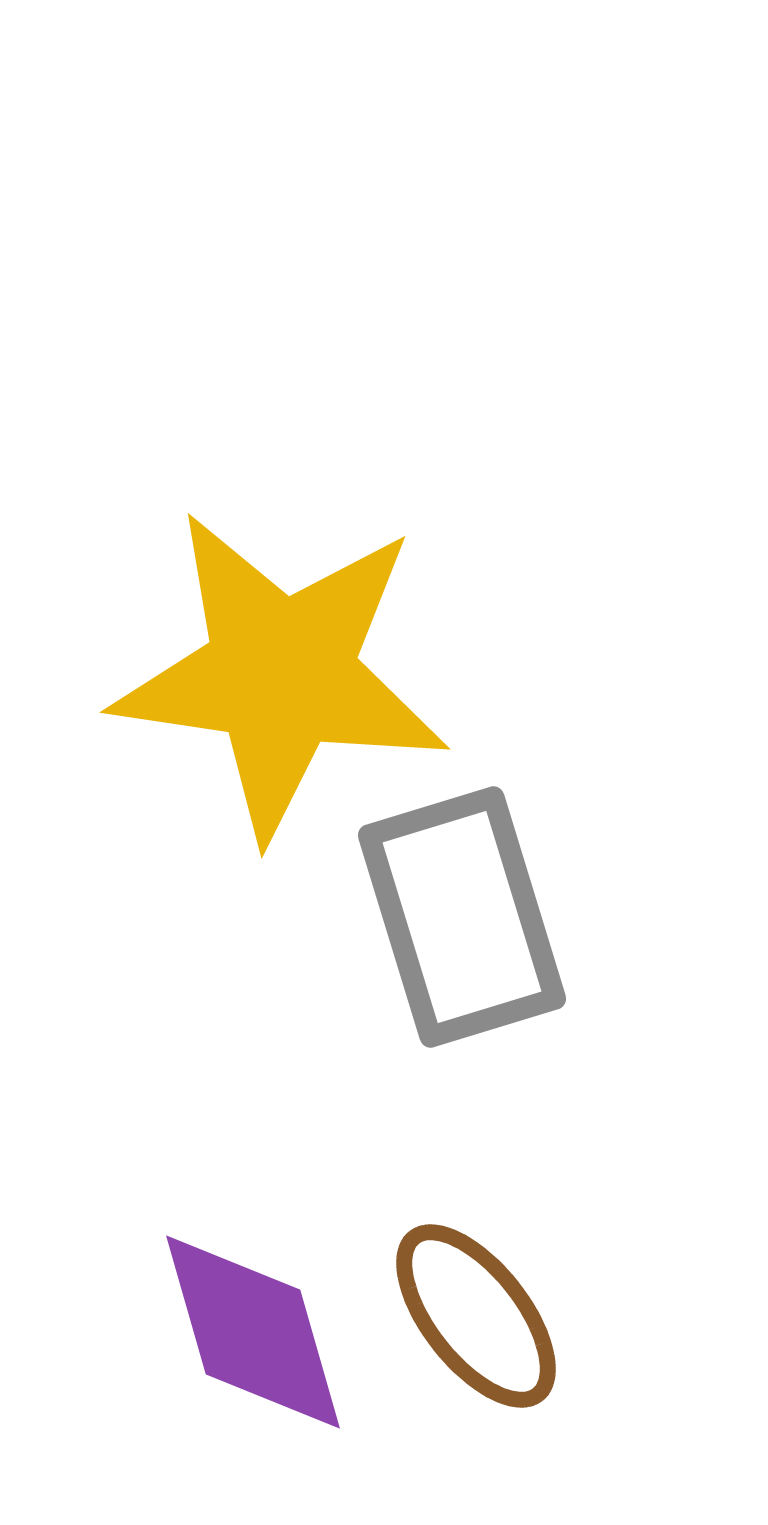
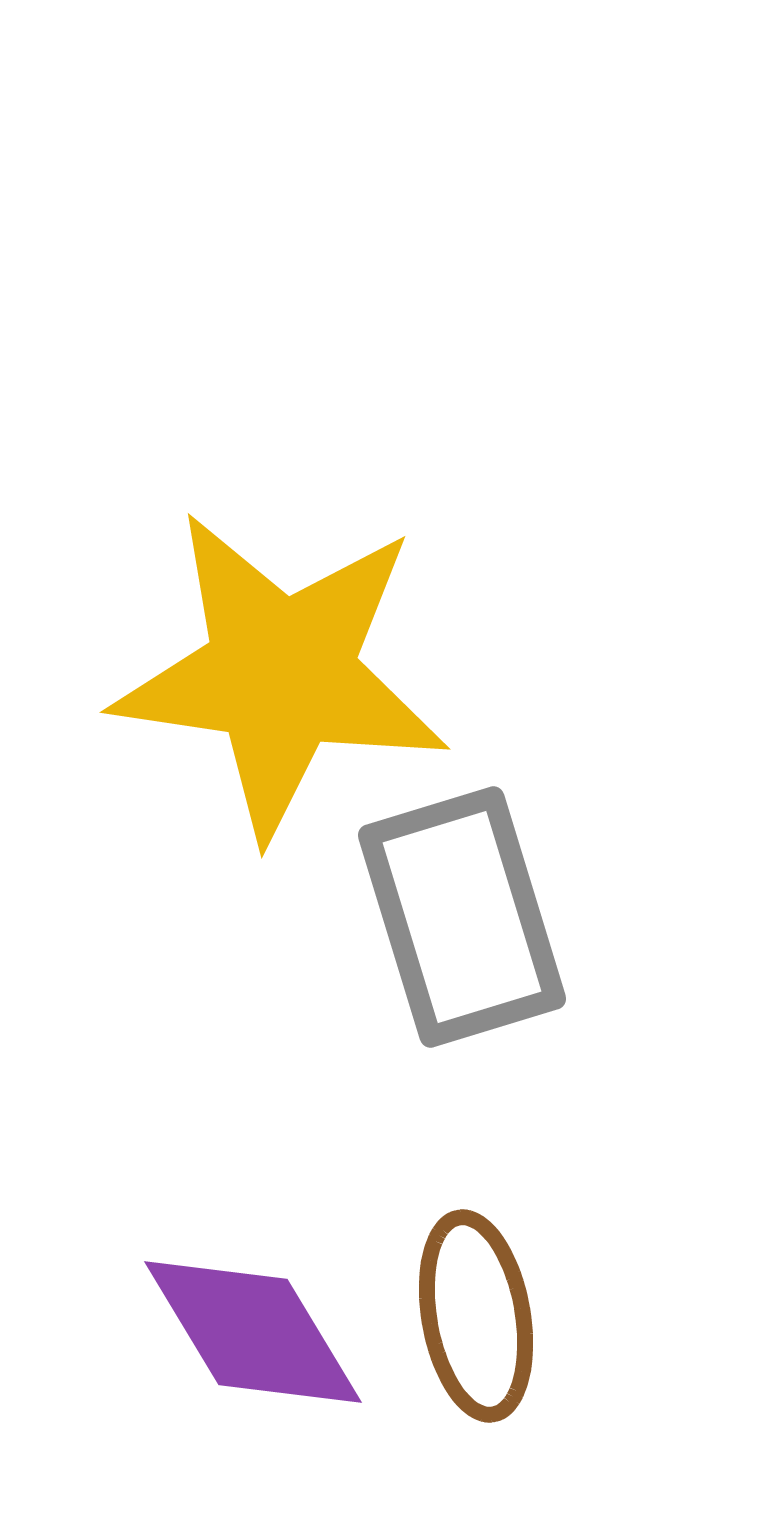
brown ellipse: rotated 28 degrees clockwise
purple diamond: rotated 15 degrees counterclockwise
